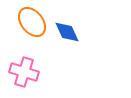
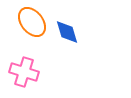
blue diamond: rotated 8 degrees clockwise
